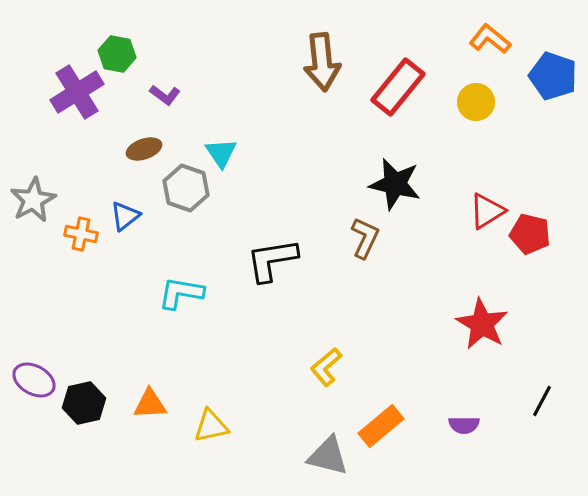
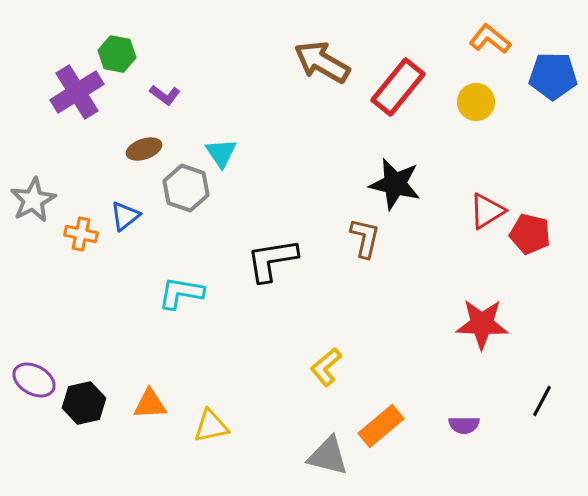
brown arrow: rotated 126 degrees clockwise
blue pentagon: rotated 18 degrees counterclockwise
brown L-shape: rotated 12 degrees counterclockwise
red star: rotated 28 degrees counterclockwise
